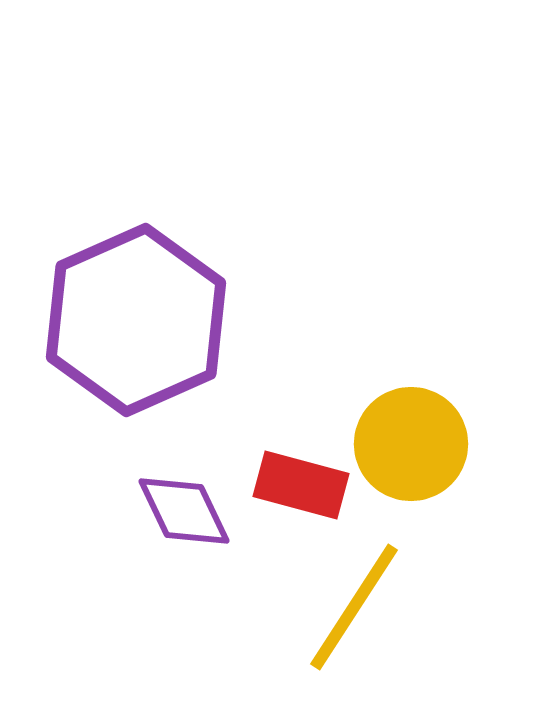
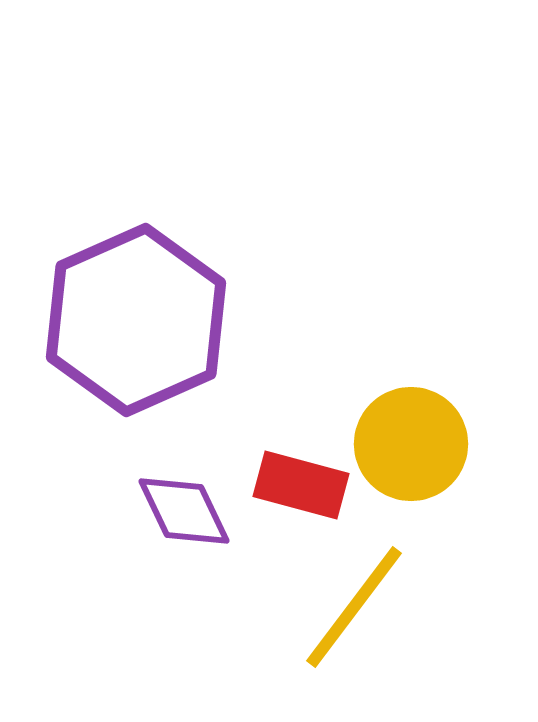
yellow line: rotated 4 degrees clockwise
